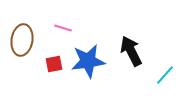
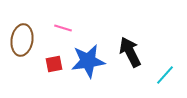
black arrow: moved 1 px left, 1 px down
